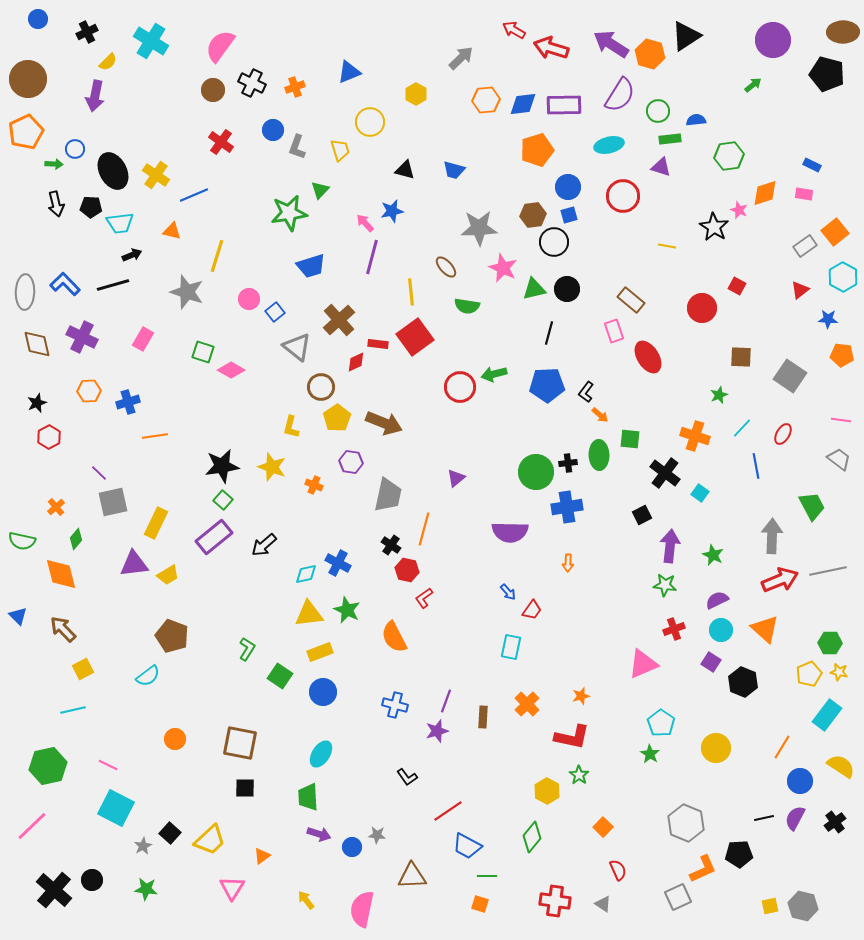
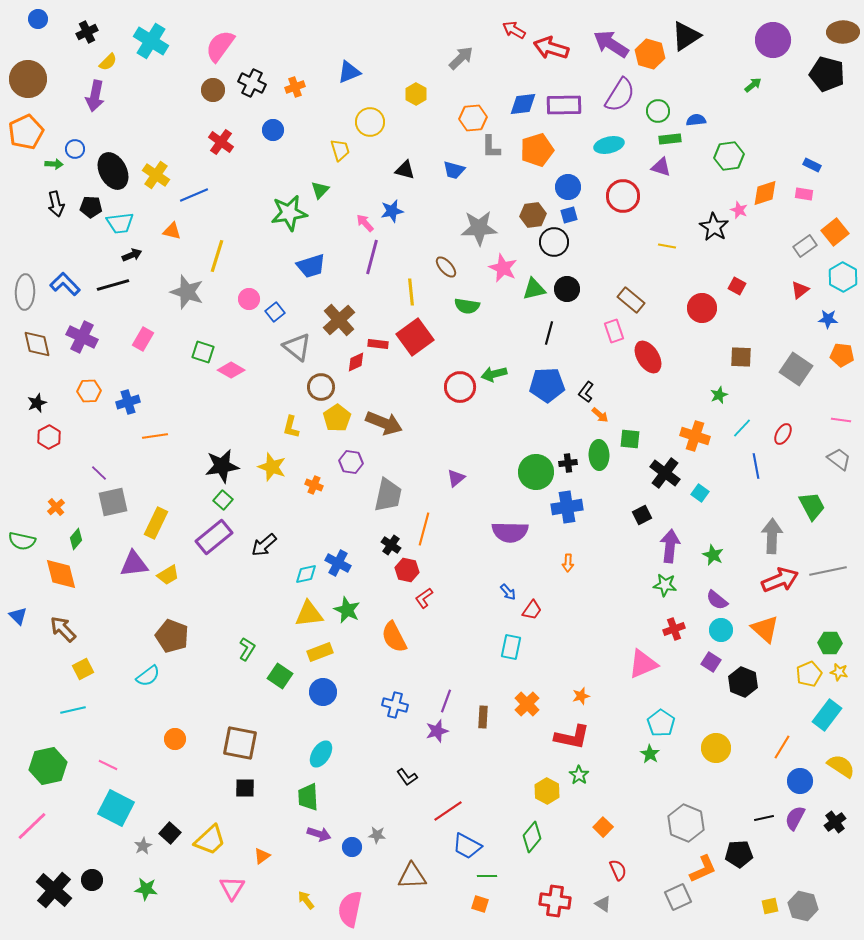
orange hexagon at (486, 100): moved 13 px left, 18 px down
gray L-shape at (297, 147): moved 194 px right; rotated 20 degrees counterclockwise
gray square at (790, 376): moved 6 px right, 7 px up
purple semicircle at (717, 600): rotated 115 degrees counterclockwise
pink semicircle at (362, 909): moved 12 px left
